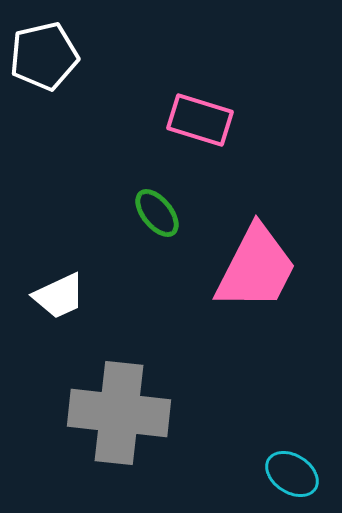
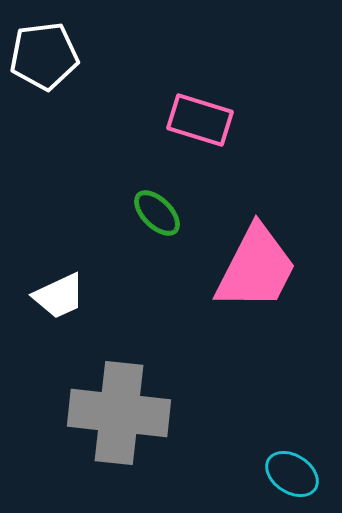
white pentagon: rotated 6 degrees clockwise
green ellipse: rotated 6 degrees counterclockwise
